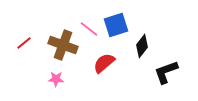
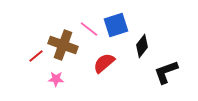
red line: moved 12 px right, 13 px down
